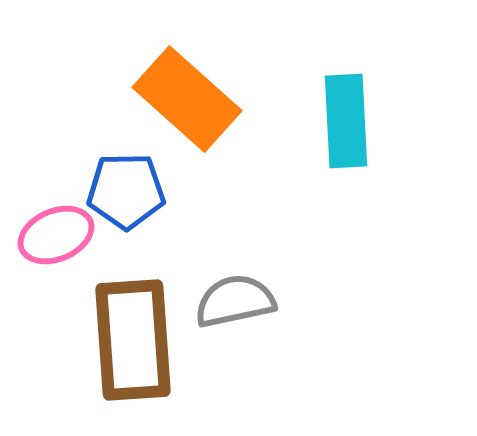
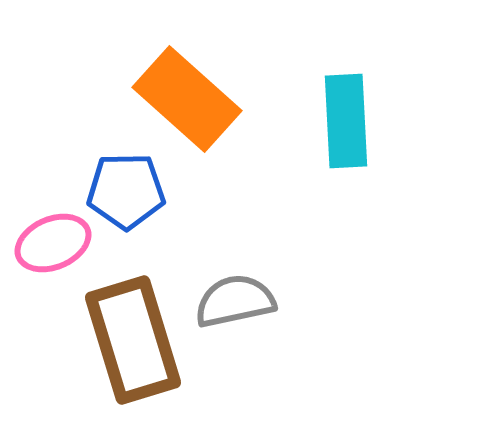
pink ellipse: moved 3 px left, 8 px down
brown rectangle: rotated 13 degrees counterclockwise
